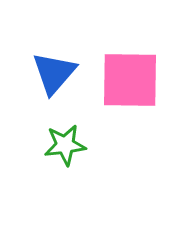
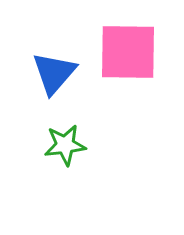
pink square: moved 2 px left, 28 px up
